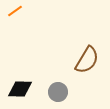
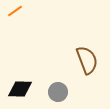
brown semicircle: rotated 52 degrees counterclockwise
